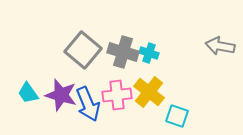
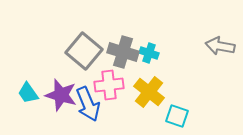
gray square: moved 1 px right, 1 px down
pink cross: moved 8 px left, 10 px up
